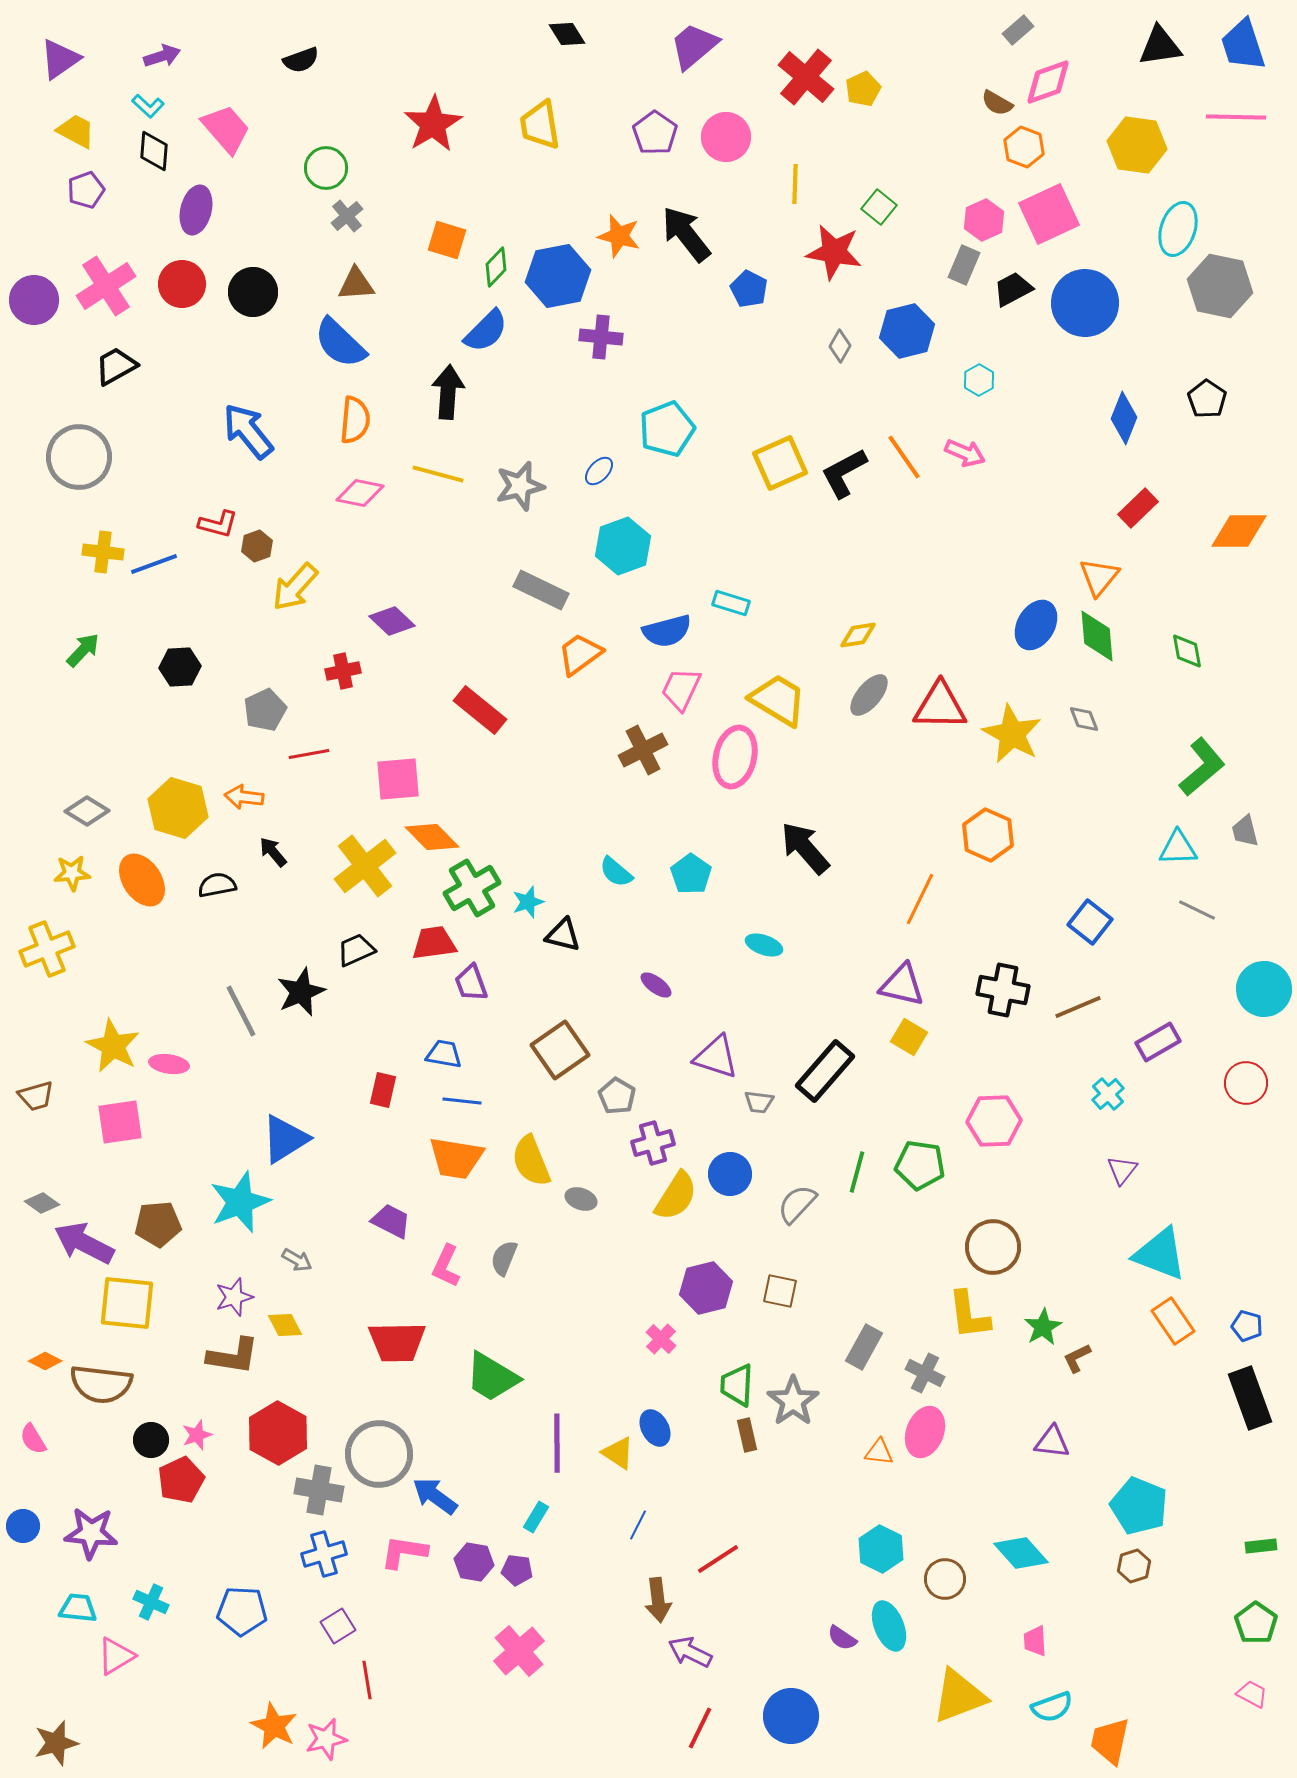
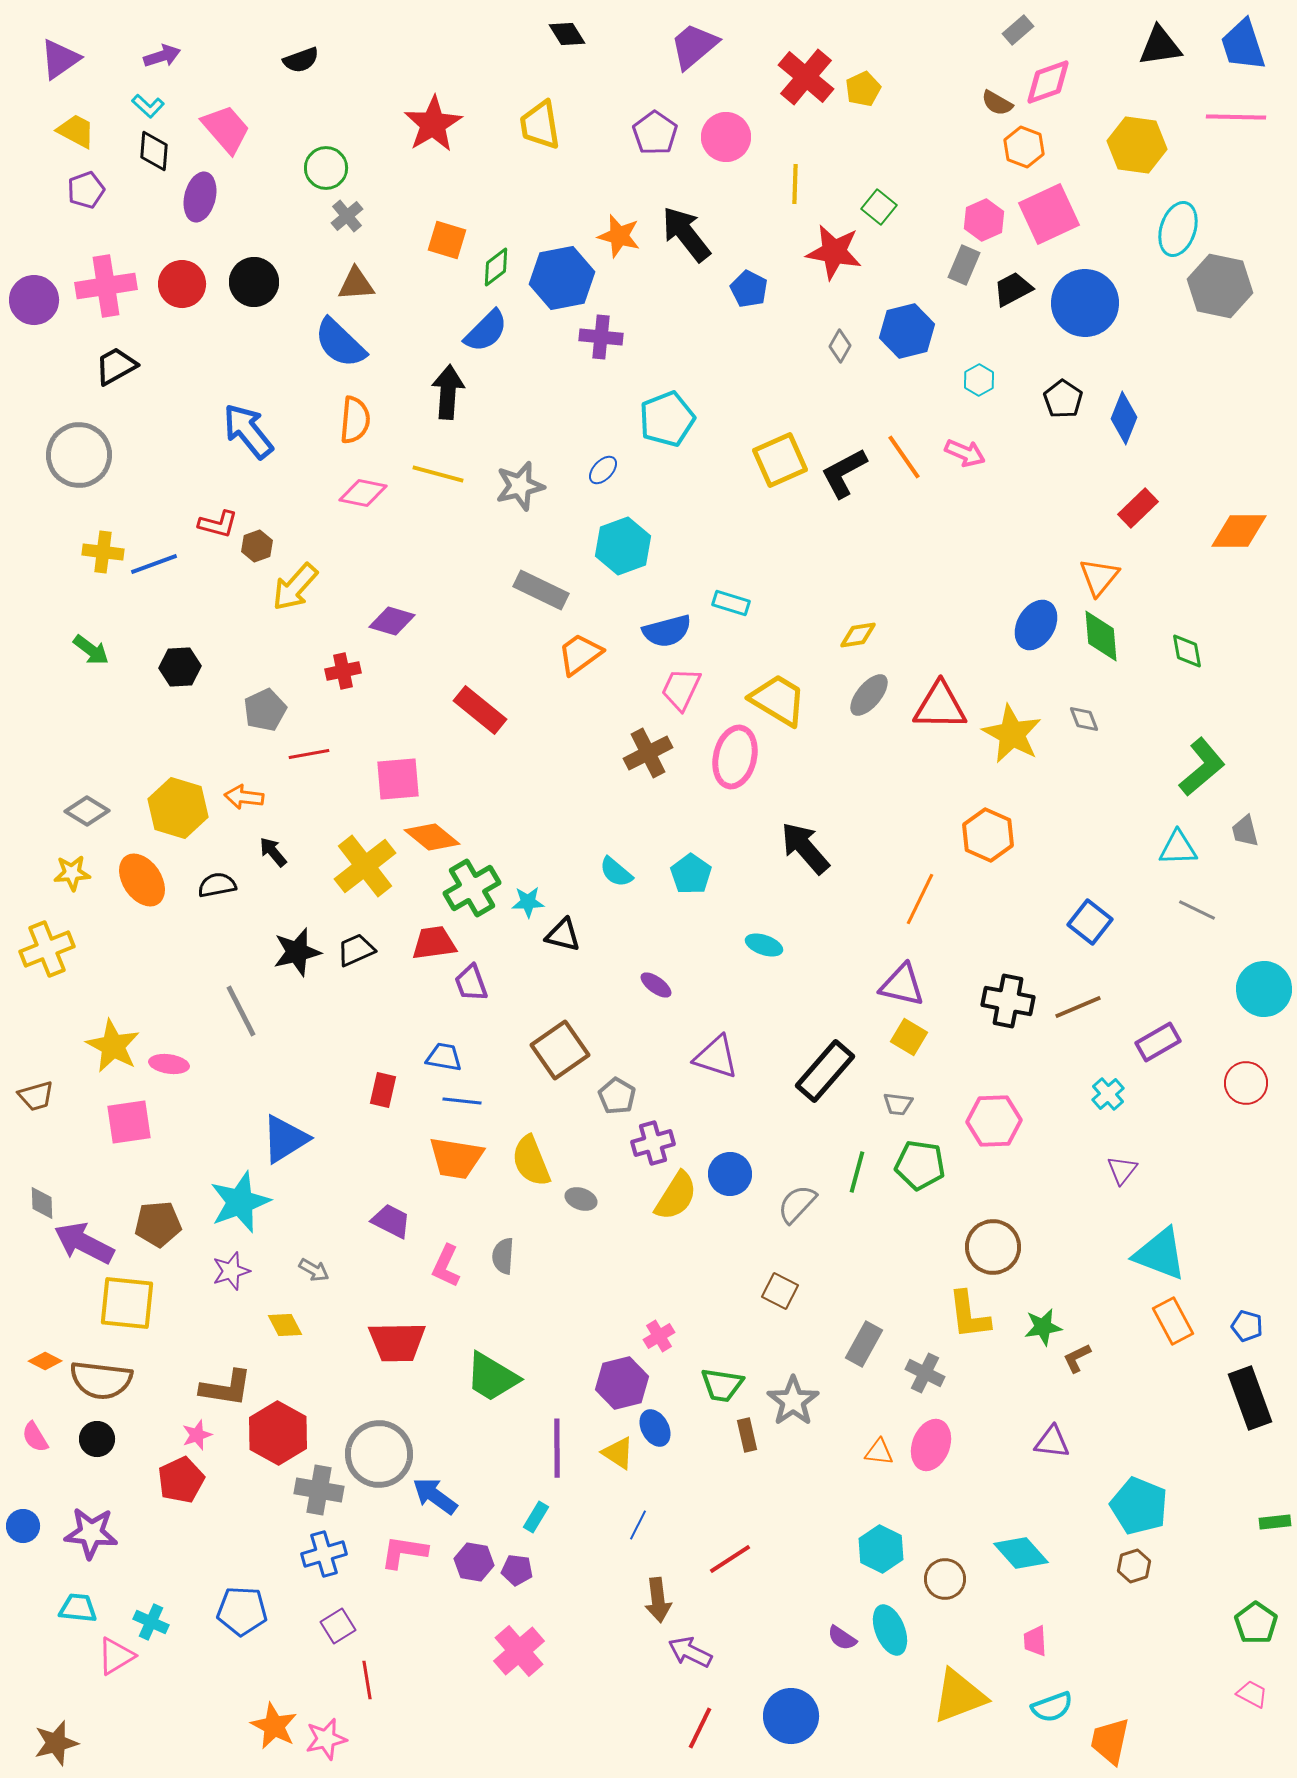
purple ellipse at (196, 210): moved 4 px right, 13 px up
green diamond at (496, 267): rotated 9 degrees clockwise
blue hexagon at (558, 276): moved 4 px right, 2 px down
pink cross at (106, 286): rotated 24 degrees clockwise
black circle at (253, 292): moved 1 px right, 10 px up
black pentagon at (1207, 399): moved 144 px left
cyan pentagon at (667, 429): moved 10 px up
gray circle at (79, 457): moved 2 px up
yellow square at (780, 463): moved 3 px up
blue ellipse at (599, 471): moved 4 px right, 1 px up
pink diamond at (360, 493): moved 3 px right
purple diamond at (392, 621): rotated 27 degrees counterclockwise
green diamond at (1097, 636): moved 4 px right
green arrow at (83, 650): moved 8 px right; rotated 84 degrees clockwise
brown cross at (643, 750): moved 5 px right, 3 px down
orange diamond at (432, 837): rotated 6 degrees counterclockwise
cyan star at (528, 902): rotated 16 degrees clockwise
black cross at (1003, 990): moved 5 px right, 11 px down
black star at (301, 992): moved 4 px left, 40 px up; rotated 9 degrees clockwise
blue trapezoid at (444, 1054): moved 3 px down
gray trapezoid at (759, 1102): moved 139 px right, 2 px down
pink square at (120, 1122): moved 9 px right
gray diamond at (42, 1203): rotated 52 degrees clockwise
gray semicircle at (504, 1258): moved 1 px left, 2 px up; rotated 18 degrees counterclockwise
gray arrow at (297, 1260): moved 17 px right, 10 px down
purple hexagon at (706, 1288): moved 84 px left, 95 px down
brown square at (780, 1291): rotated 15 degrees clockwise
purple star at (234, 1297): moved 3 px left, 26 px up
orange rectangle at (1173, 1321): rotated 6 degrees clockwise
green star at (1043, 1327): rotated 21 degrees clockwise
pink cross at (661, 1339): moved 2 px left, 3 px up; rotated 16 degrees clockwise
gray rectangle at (864, 1347): moved 3 px up
brown L-shape at (233, 1356): moved 7 px left, 32 px down
brown semicircle at (101, 1384): moved 4 px up
green trapezoid at (737, 1385): moved 15 px left; rotated 84 degrees counterclockwise
pink ellipse at (925, 1432): moved 6 px right, 13 px down
pink semicircle at (33, 1439): moved 2 px right, 2 px up
black circle at (151, 1440): moved 54 px left, 1 px up
purple line at (557, 1443): moved 5 px down
green rectangle at (1261, 1546): moved 14 px right, 24 px up
red line at (718, 1559): moved 12 px right
cyan cross at (151, 1602): moved 20 px down
cyan ellipse at (889, 1626): moved 1 px right, 4 px down
